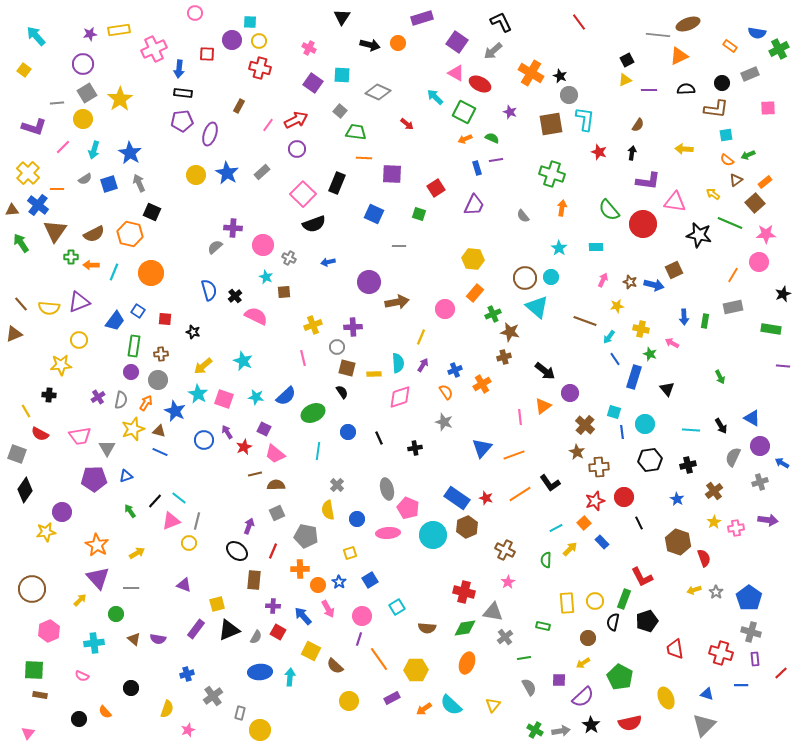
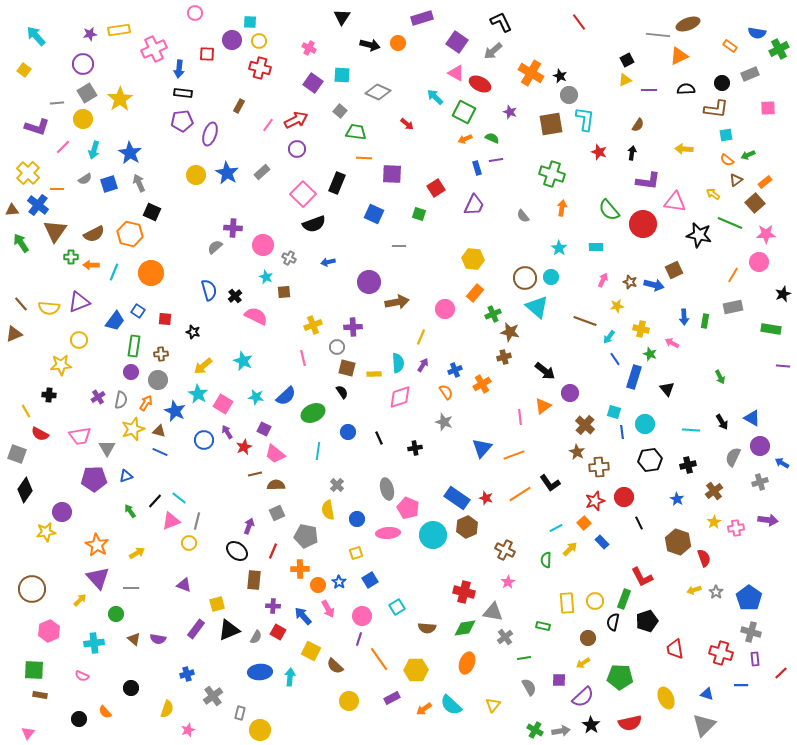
purple L-shape at (34, 127): moved 3 px right
pink square at (224, 399): moved 1 px left, 5 px down; rotated 12 degrees clockwise
black arrow at (721, 426): moved 1 px right, 4 px up
yellow square at (350, 553): moved 6 px right
green pentagon at (620, 677): rotated 25 degrees counterclockwise
